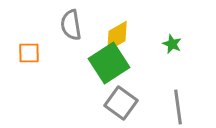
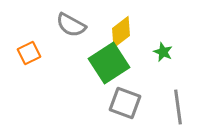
gray semicircle: rotated 52 degrees counterclockwise
yellow diamond: moved 4 px right, 4 px up; rotated 8 degrees counterclockwise
green star: moved 9 px left, 8 px down
orange square: rotated 25 degrees counterclockwise
gray square: moved 4 px right; rotated 16 degrees counterclockwise
